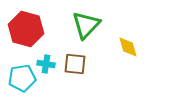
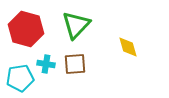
green triangle: moved 10 px left
brown square: rotated 10 degrees counterclockwise
cyan pentagon: moved 2 px left
